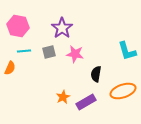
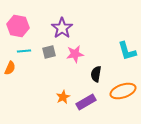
pink star: rotated 18 degrees counterclockwise
